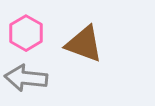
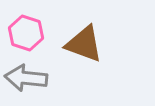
pink hexagon: rotated 12 degrees counterclockwise
